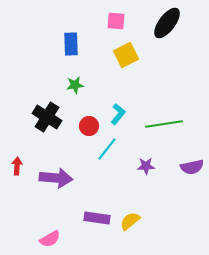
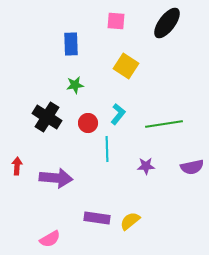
yellow square: moved 11 px down; rotated 30 degrees counterclockwise
red circle: moved 1 px left, 3 px up
cyan line: rotated 40 degrees counterclockwise
